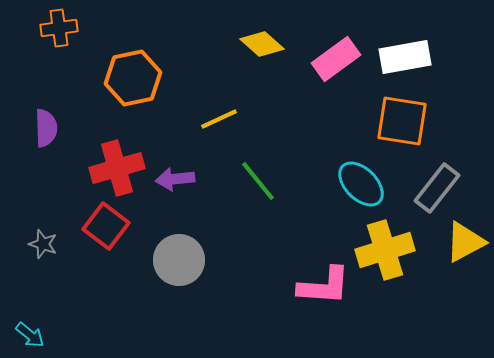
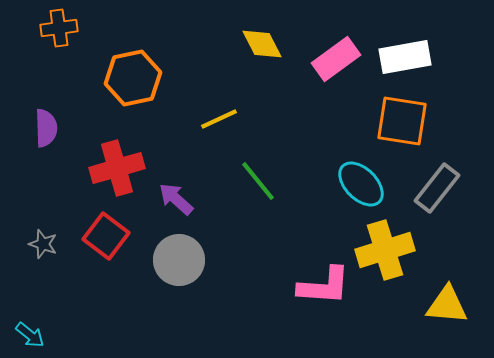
yellow diamond: rotated 21 degrees clockwise
purple arrow: moved 1 px right, 20 px down; rotated 48 degrees clockwise
red square: moved 10 px down
yellow triangle: moved 18 px left, 63 px down; rotated 33 degrees clockwise
